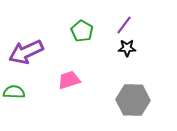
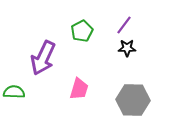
green pentagon: rotated 15 degrees clockwise
purple arrow: moved 17 px right, 6 px down; rotated 40 degrees counterclockwise
pink trapezoid: moved 10 px right, 9 px down; rotated 125 degrees clockwise
